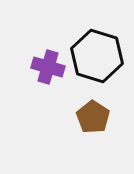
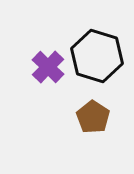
purple cross: rotated 28 degrees clockwise
